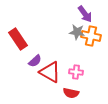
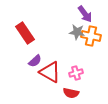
red rectangle: moved 7 px right, 6 px up
pink cross: moved 1 px down; rotated 24 degrees counterclockwise
